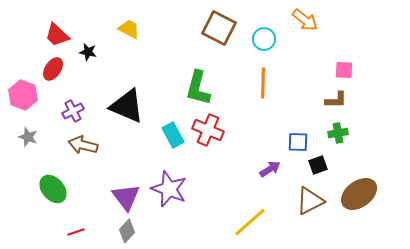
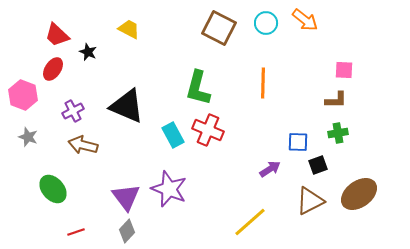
cyan circle: moved 2 px right, 16 px up
black star: rotated 12 degrees clockwise
